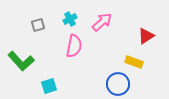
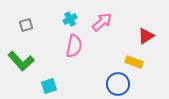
gray square: moved 12 px left
